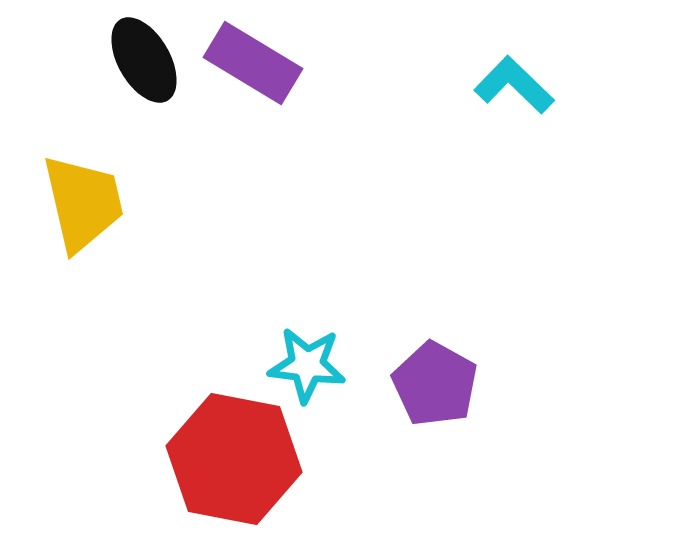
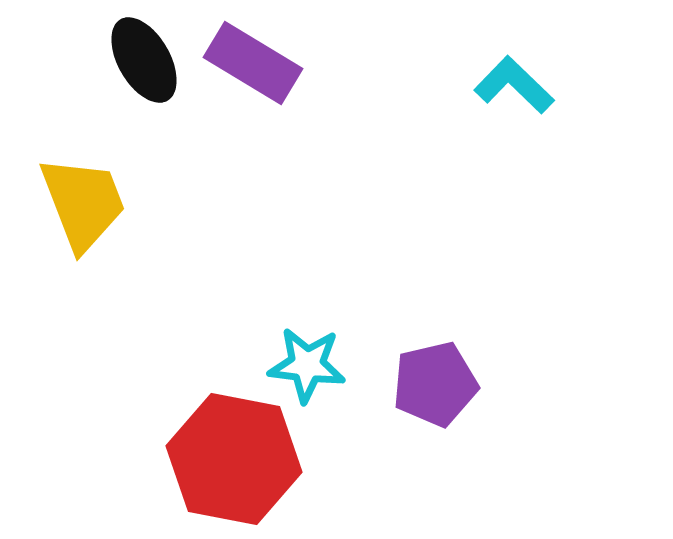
yellow trapezoid: rotated 8 degrees counterclockwise
purple pentagon: rotated 30 degrees clockwise
